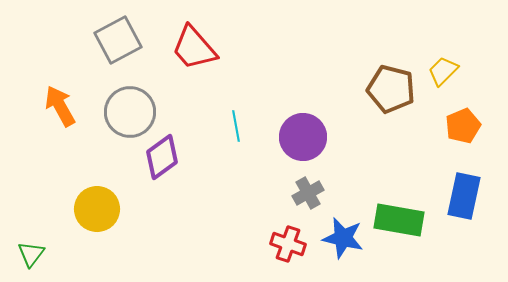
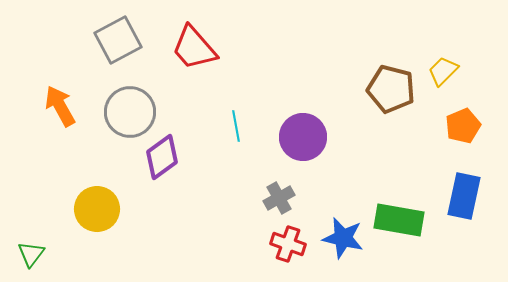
gray cross: moved 29 px left, 5 px down
